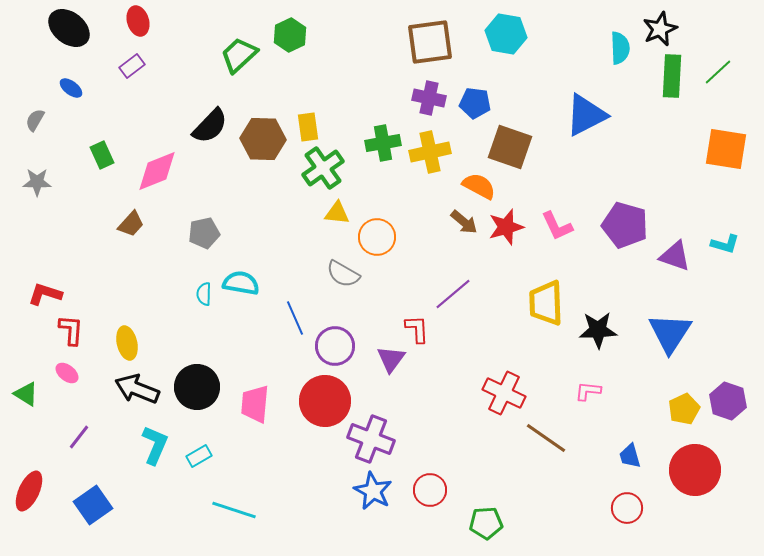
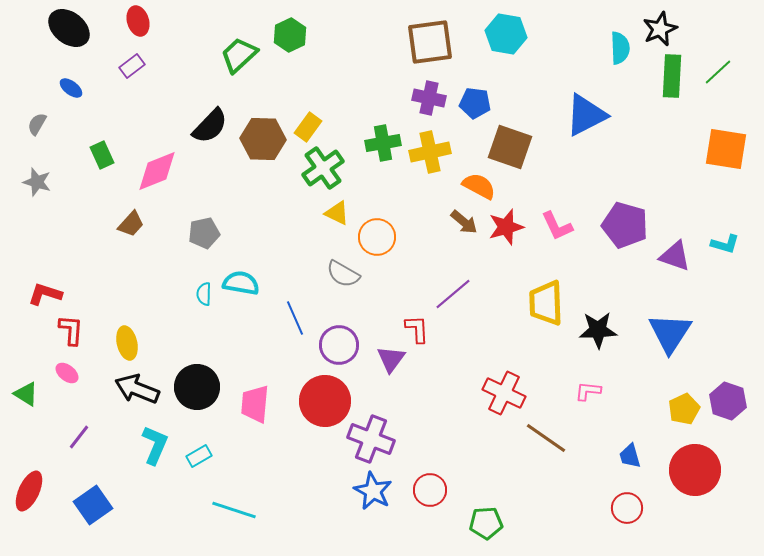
gray semicircle at (35, 120): moved 2 px right, 4 px down
yellow rectangle at (308, 127): rotated 44 degrees clockwise
gray star at (37, 182): rotated 16 degrees clockwise
yellow triangle at (337, 213): rotated 20 degrees clockwise
purple circle at (335, 346): moved 4 px right, 1 px up
